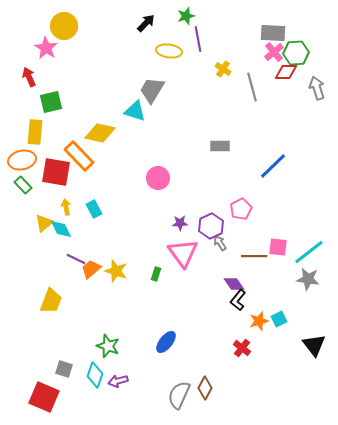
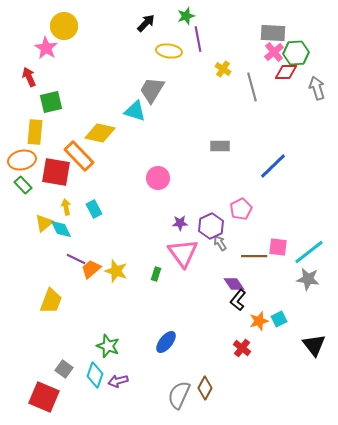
gray square at (64, 369): rotated 18 degrees clockwise
